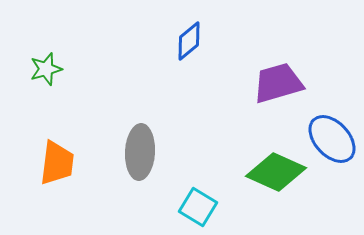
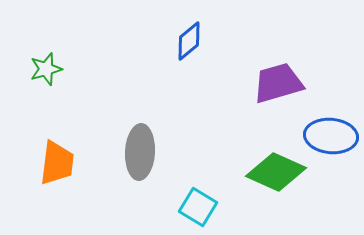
blue ellipse: moved 1 px left, 3 px up; rotated 42 degrees counterclockwise
